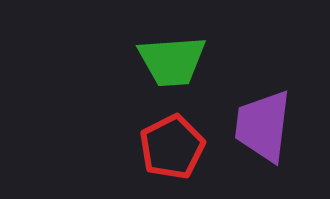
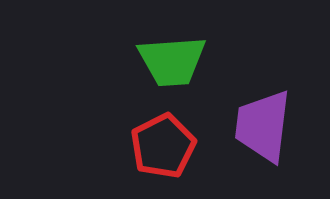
red pentagon: moved 9 px left, 1 px up
